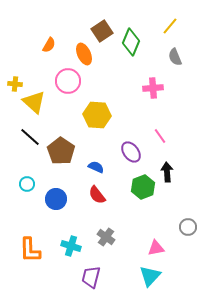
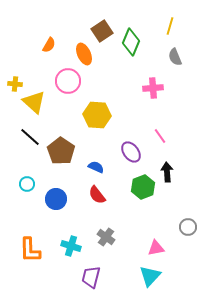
yellow line: rotated 24 degrees counterclockwise
